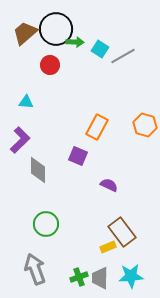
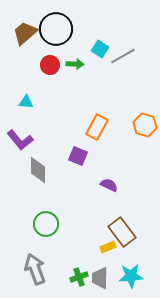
green arrow: moved 22 px down
purple L-shape: rotated 96 degrees clockwise
